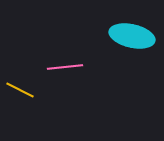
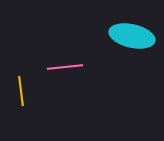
yellow line: moved 1 px right, 1 px down; rotated 56 degrees clockwise
